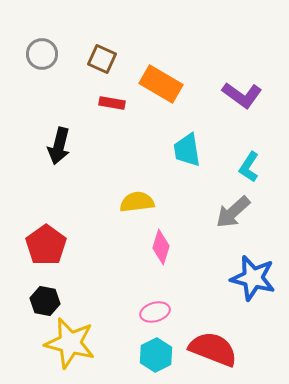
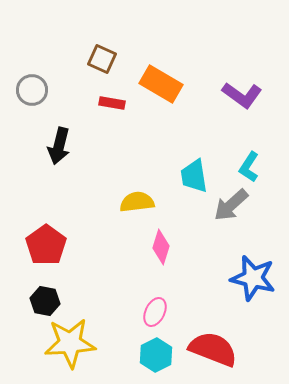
gray circle: moved 10 px left, 36 px down
cyan trapezoid: moved 7 px right, 26 px down
gray arrow: moved 2 px left, 7 px up
pink ellipse: rotated 48 degrees counterclockwise
yellow star: rotated 18 degrees counterclockwise
